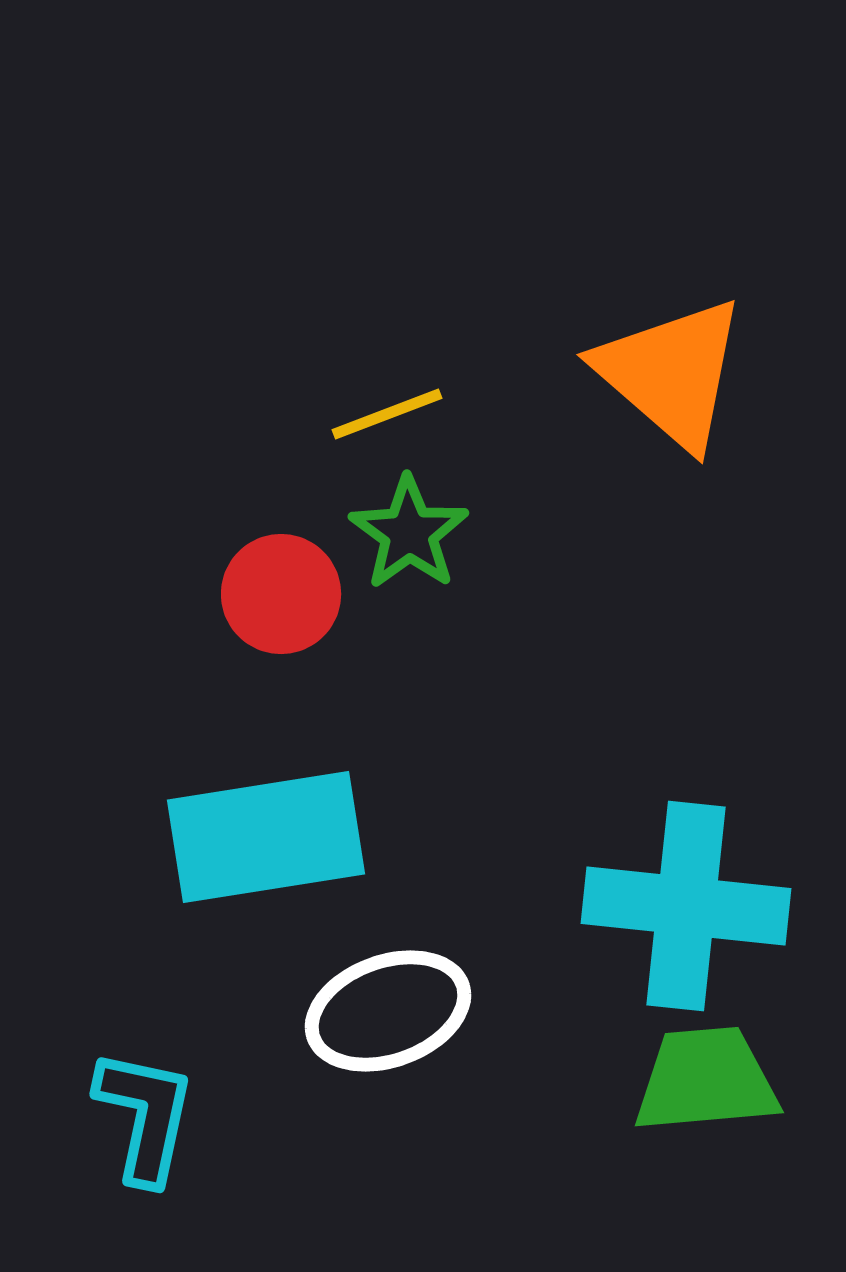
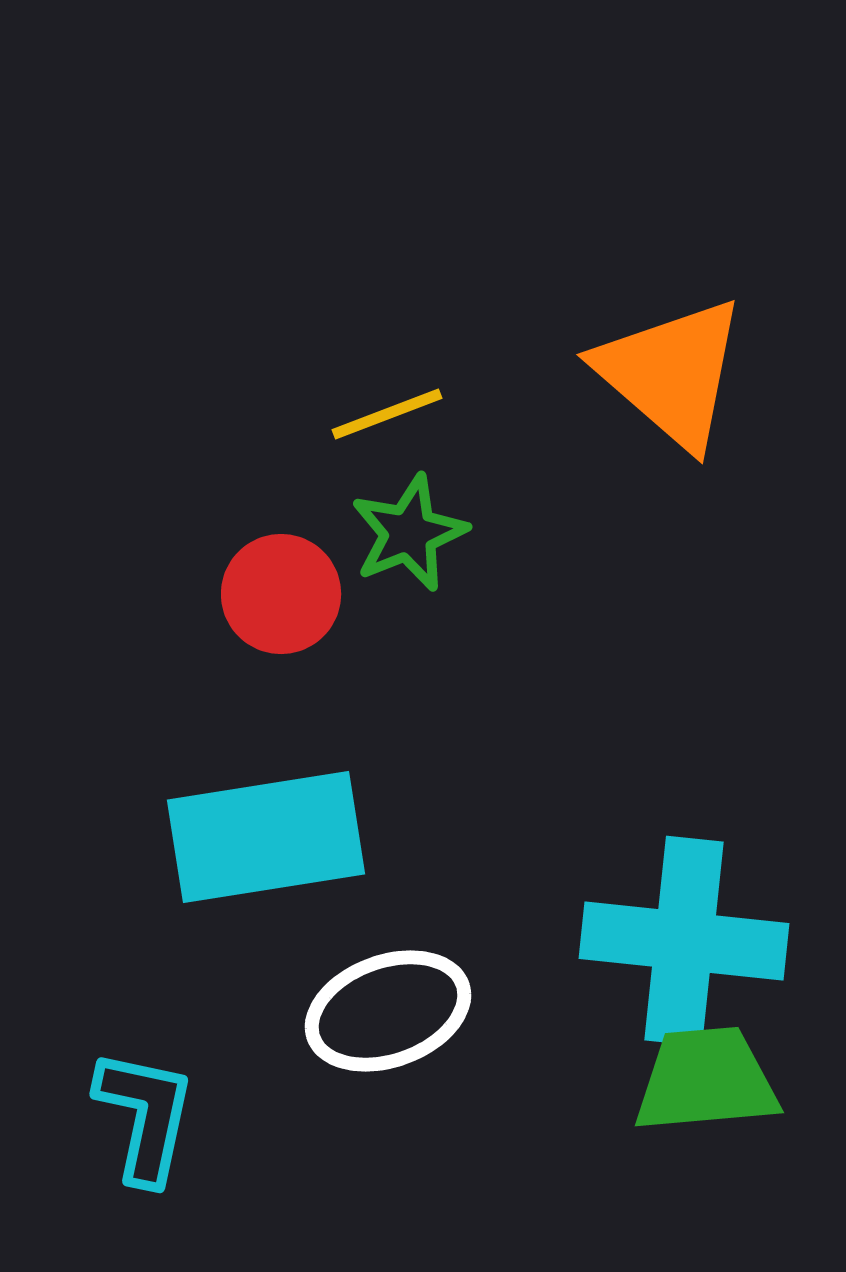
green star: rotated 14 degrees clockwise
cyan cross: moved 2 px left, 35 px down
